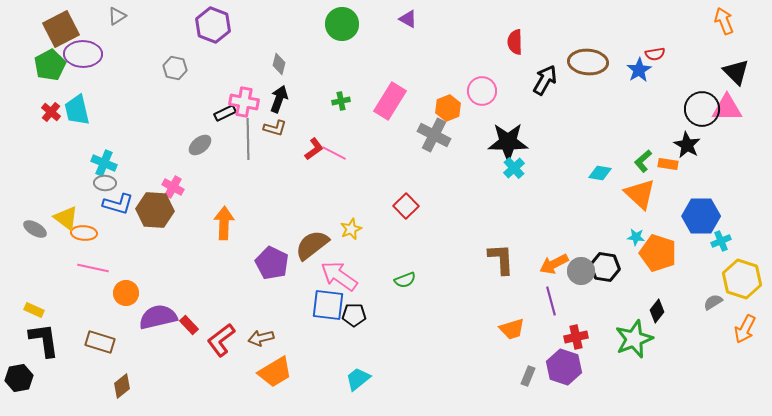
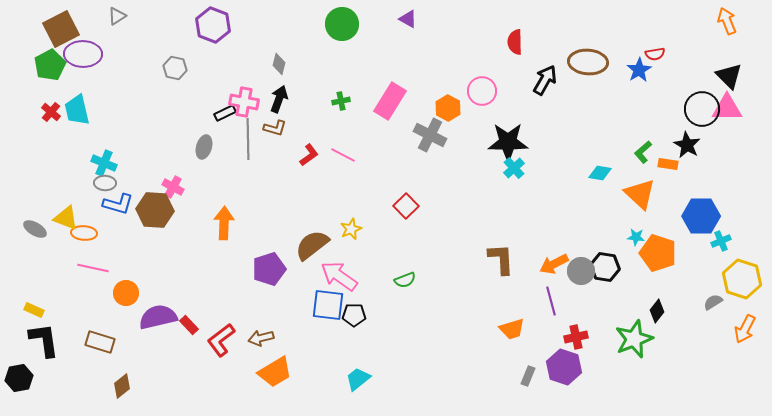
orange arrow at (724, 21): moved 3 px right
black triangle at (736, 72): moved 7 px left, 4 px down
orange hexagon at (448, 108): rotated 10 degrees counterclockwise
gray cross at (434, 135): moved 4 px left
gray ellipse at (200, 145): moved 4 px right, 2 px down; rotated 35 degrees counterclockwise
red L-shape at (314, 149): moved 5 px left, 6 px down
pink line at (334, 153): moved 9 px right, 2 px down
green L-shape at (643, 161): moved 9 px up
yellow triangle at (66, 218): rotated 16 degrees counterclockwise
purple pentagon at (272, 263): moved 3 px left, 6 px down; rotated 28 degrees clockwise
